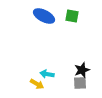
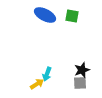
blue ellipse: moved 1 px right, 1 px up
cyan arrow: rotated 80 degrees counterclockwise
yellow arrow: rotated 64 degrees counterclockwise
